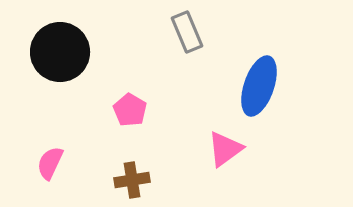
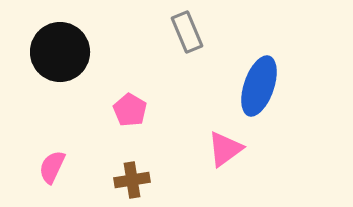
pink semicircle: moved 2 px right, 4 px down
